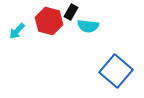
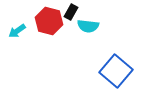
cyan arrow: rotated 12 degrees clockwise
